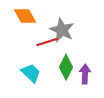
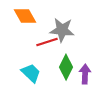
gray star: rotated 20 degrees counterclockwise
